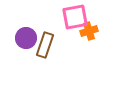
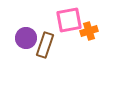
pink square: moved 6 px left, 3 px down
